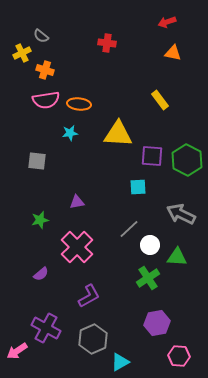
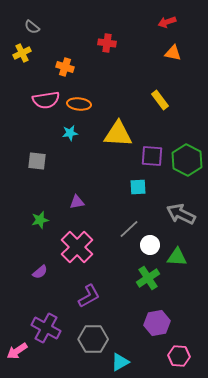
gray semicircle: moved 9 px left, 9 px up
orange cross: moved 20 px right, 3 px up
purple semicircle: moved 1 px left, 2 px up
gray hexagon: rotated 24 degrees clockwise
